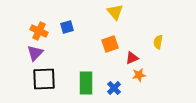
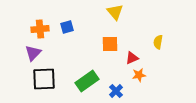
orange cross: moved 1 px right, 2 px up; rotated 30 degrees counterclockwise
orange square: rotated 18 degrees clockwise
purple triangle: moved 2 px left
green rectangle: moved 1 px right, 2 px up; rotated 55 degrees clockwise
blue cross: moved 2 px right, 3 px down
